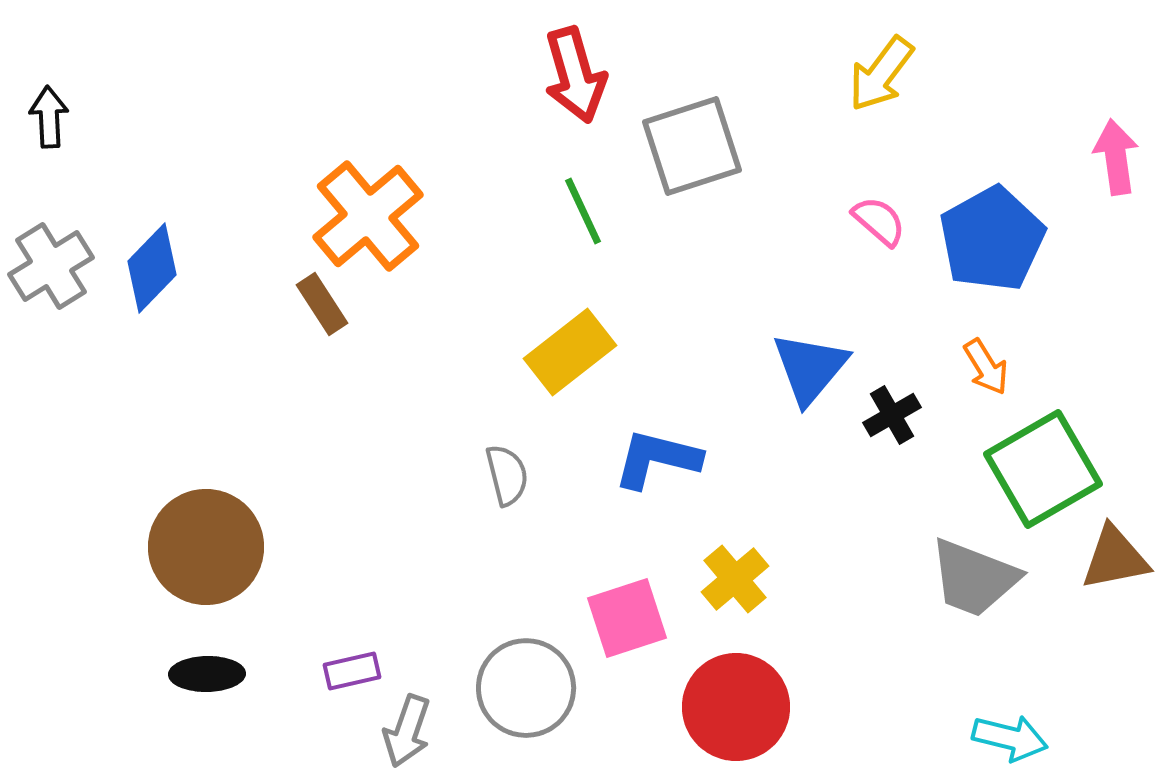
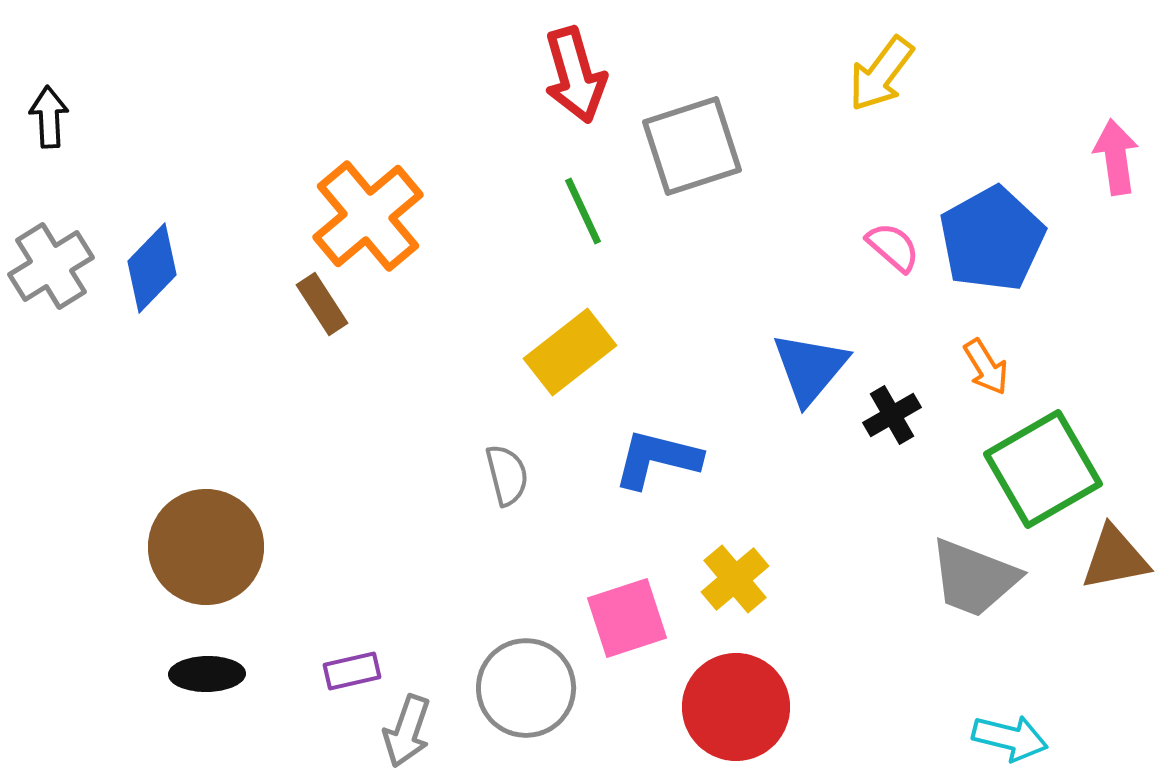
pink semicircle: moved 14 px right, 26 px down
